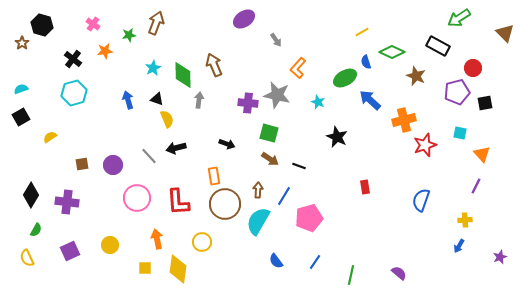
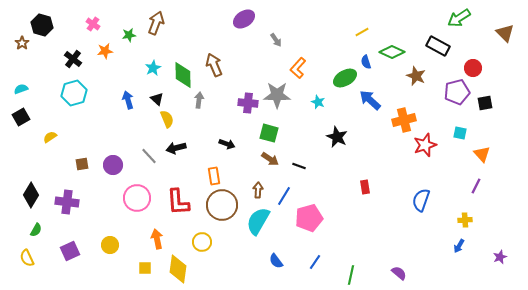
gray star at (277, 95): rotated 12 degrees counterclockwise
black triangle at (157, 99): rotated 24 degrees clockwise
brown circle at (225, 204): moved 3 px left, 1 px down
